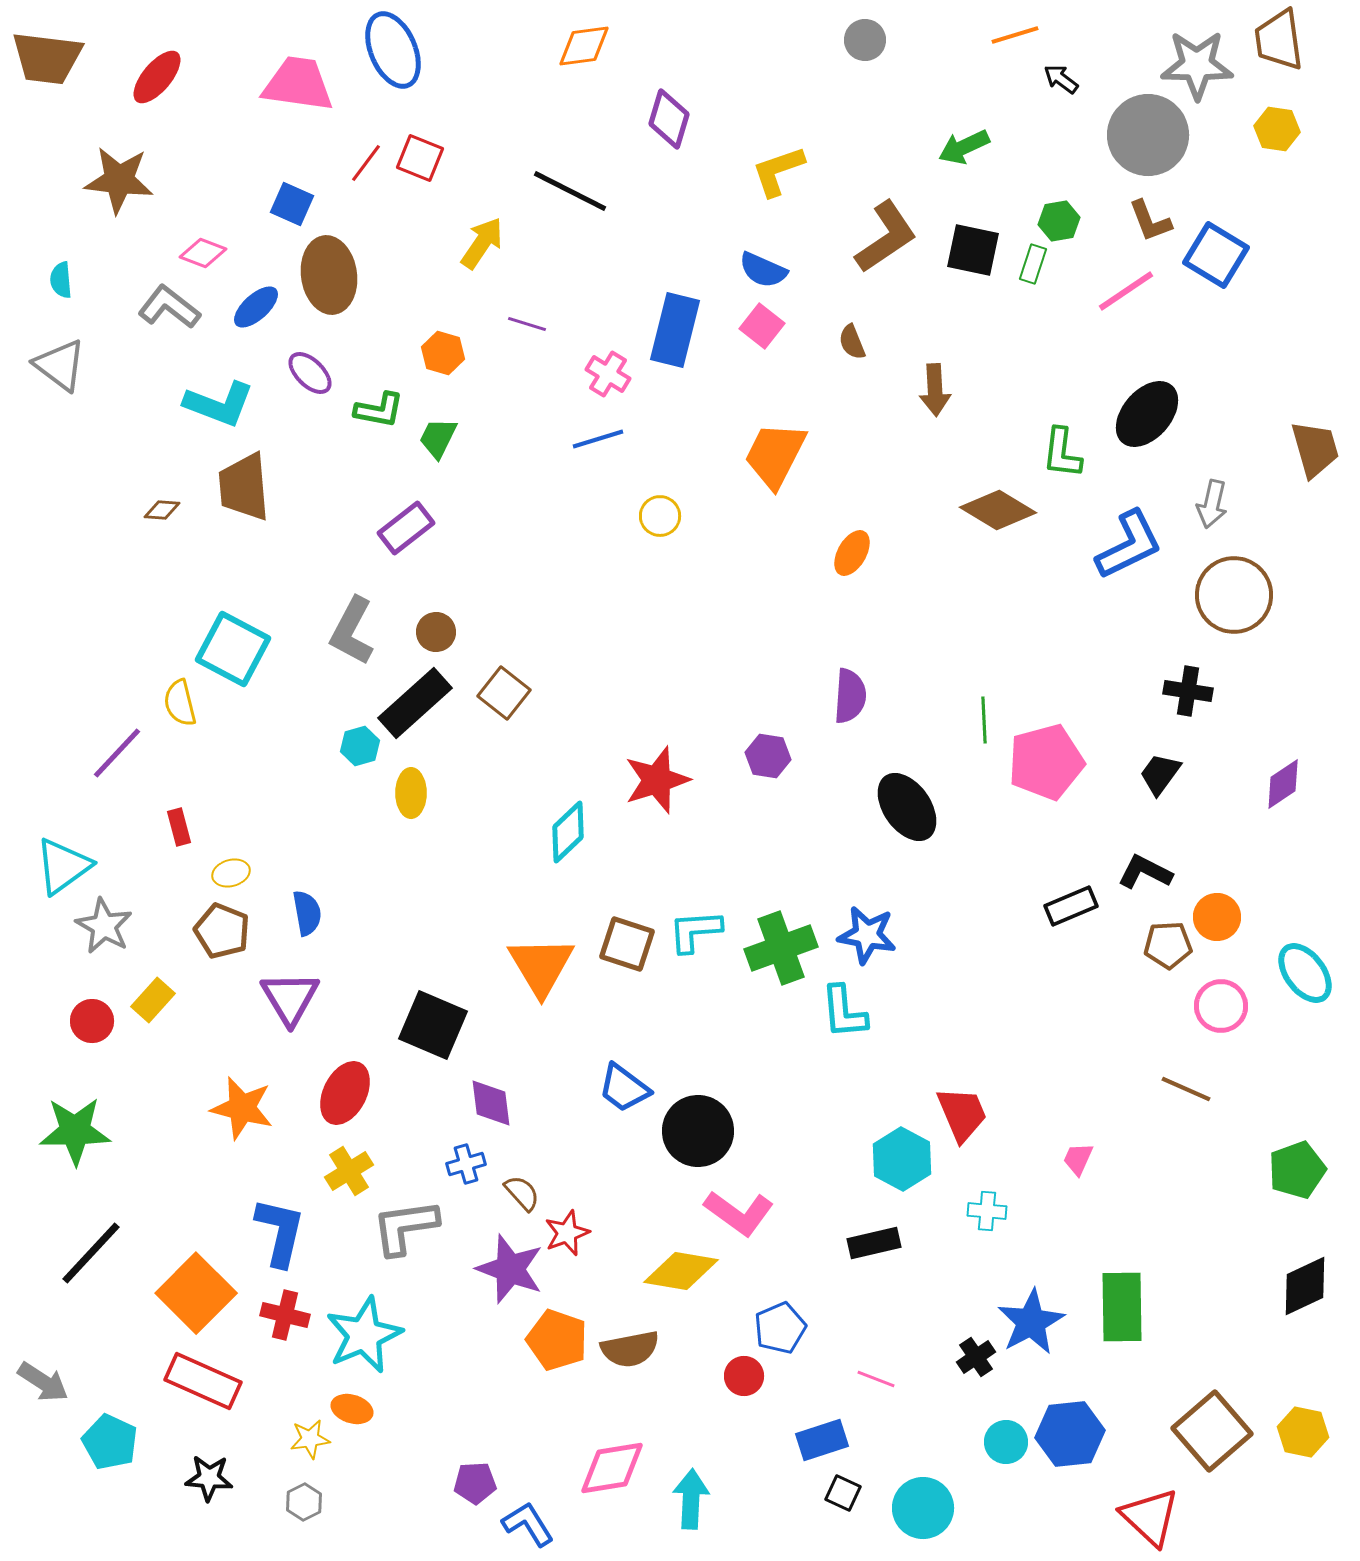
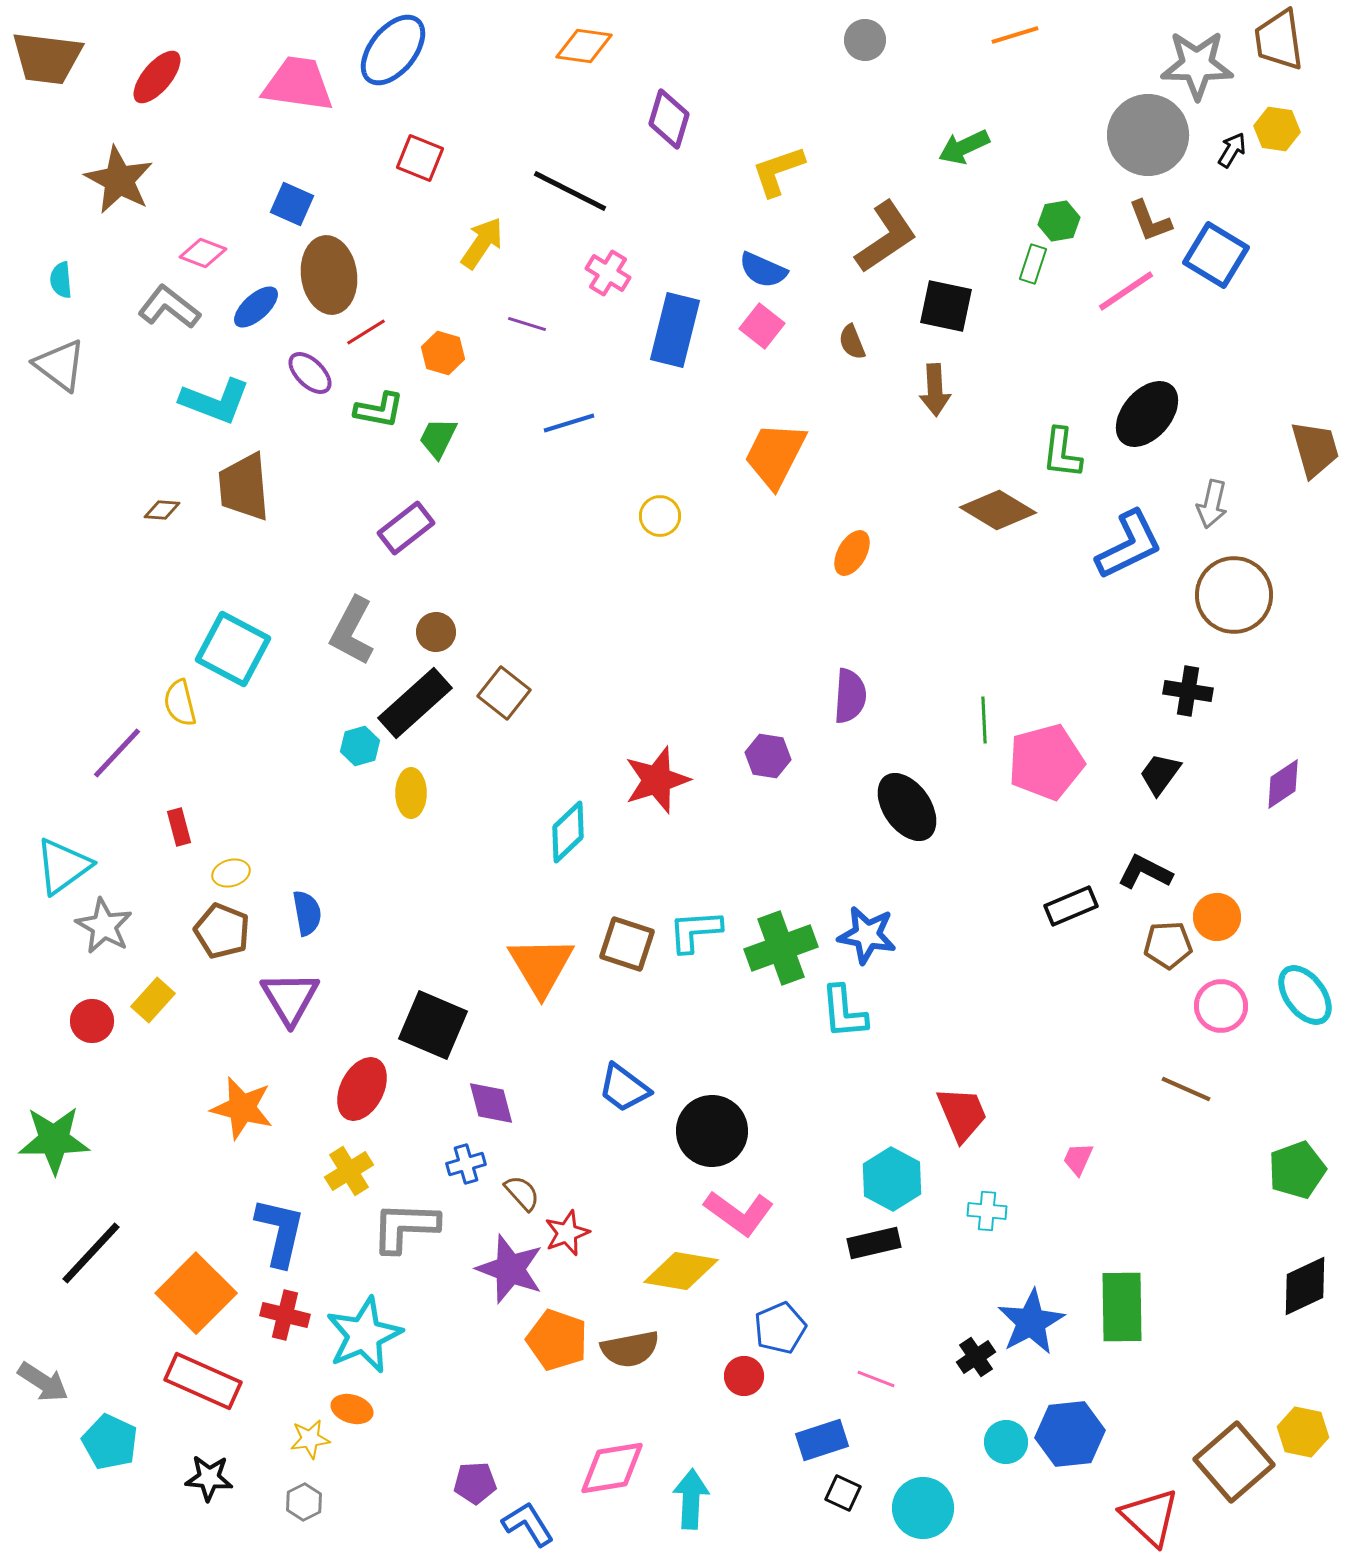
orange diamond at (584, 46): rotated 16 degrees clockwise
blue ellipse at (393, 50): rotated 62 degrees clockwise
black arrow at (1061, 79): moved 171 px right, 71 px down; rotated 84 degrees clockwise
red line at (366, 163): moved 169 px down; rotated 21 degrees clockwise
brown star at (119, 180): rotated 22 degrees clockwise
black square at (973, 250): moved 27 px left, 56 px down
pink cross at (608, 374): moved 101 px up
cyan L-shape at (219, 404): moved 4 px left, 3 px up
blue line at (598, 439): moved 29 px left, 16 px up
cyan ellipse at (1305, 973): moved 22 px down
red ellipse at (345, 1093): moved 17 px right, 4 px up
purple diamond at (491, 1103): rotated 8 degrees counterclockwise
green star at (75, 1131): moved 21 px left, 9 px down
black circle at (698, 1131): moved 14 px right
cyan hexagon at (902, 1159): moved 10 px left, 20 px down
gray L-shape at (405, 1227): rotated 10 degrees clockwise
brown square at (1212, 1431): moved 22 px right, 31 px down
